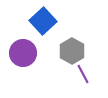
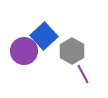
blue square: moved 1 px right, 15 px down
purple circle: moved 1 px right, 2 px up
